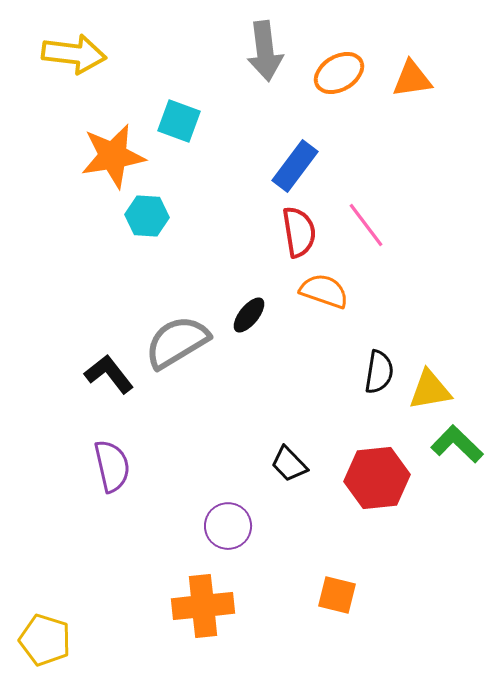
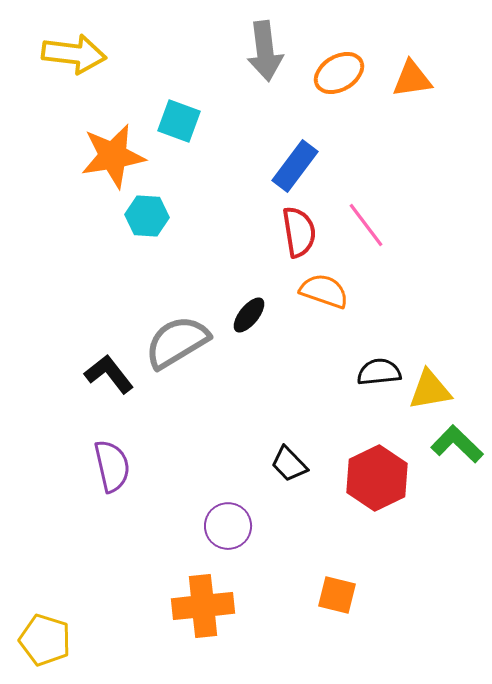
black semicircle: rotated 105 degrees counterclockwise
red hexagon: rotated 20 degrees counterclockwise
